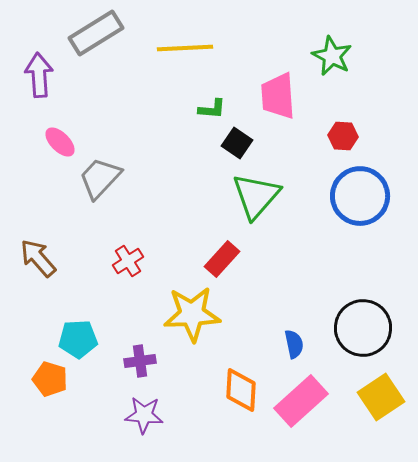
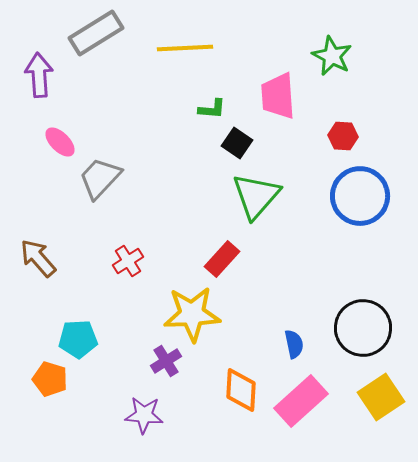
purple cross: moved 26 px right; rotated 24 degrees counterclockwise
